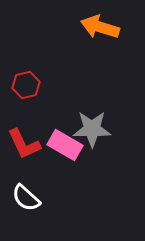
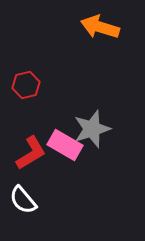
gray star: rotated 18 degrees counterclockwise
red L-shape: moved 7 px right, 9 px down; rotated 96 degrees counterclockwise
white semicircle: moved 3 px left, 2 px down; rotated 8 degrees clockwise
